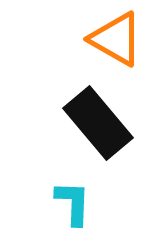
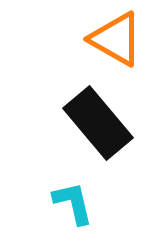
cyan L-shape: rotated 15 degrees counterclockwise
